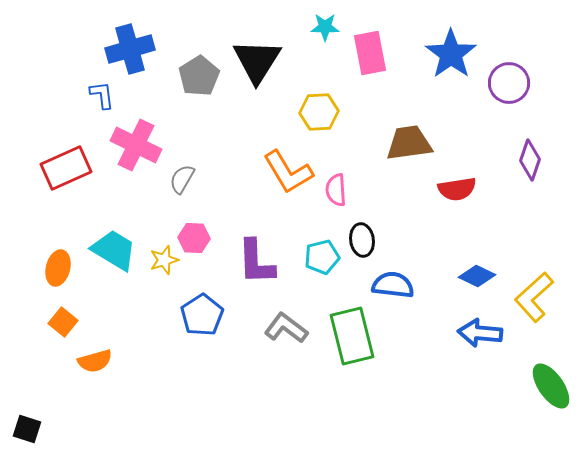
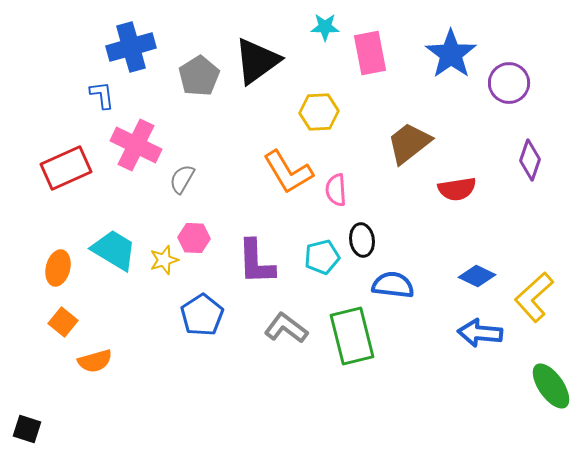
blue cross: moved 1 px right, 2 px up
black triangle: rotated 22 degrees clockwise
brown trapezoid: rotated 30 degrees counterclockwise
